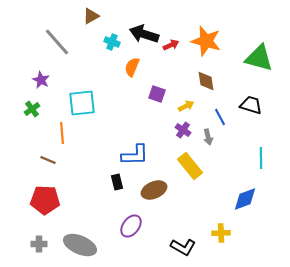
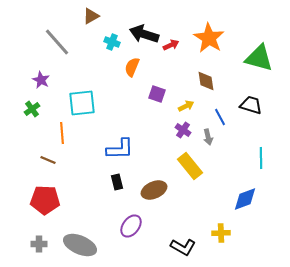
orange star: moved 3 px right, 3 px up; rotated 16 degrees clockwise
blue L-shape: moved 15 px left, 6 px up
